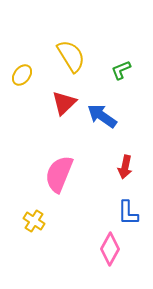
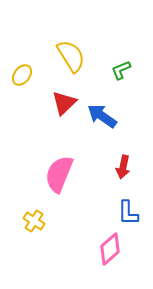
red arrow: moved 2 px left
pink diamond: rotated 20 degrees clockwise
